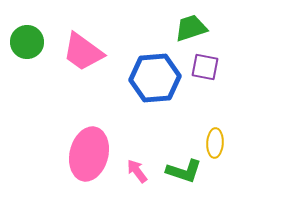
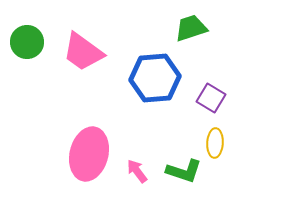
purple square: moved 6 px right, 31 px down; rotated 20 degrees clockwise
